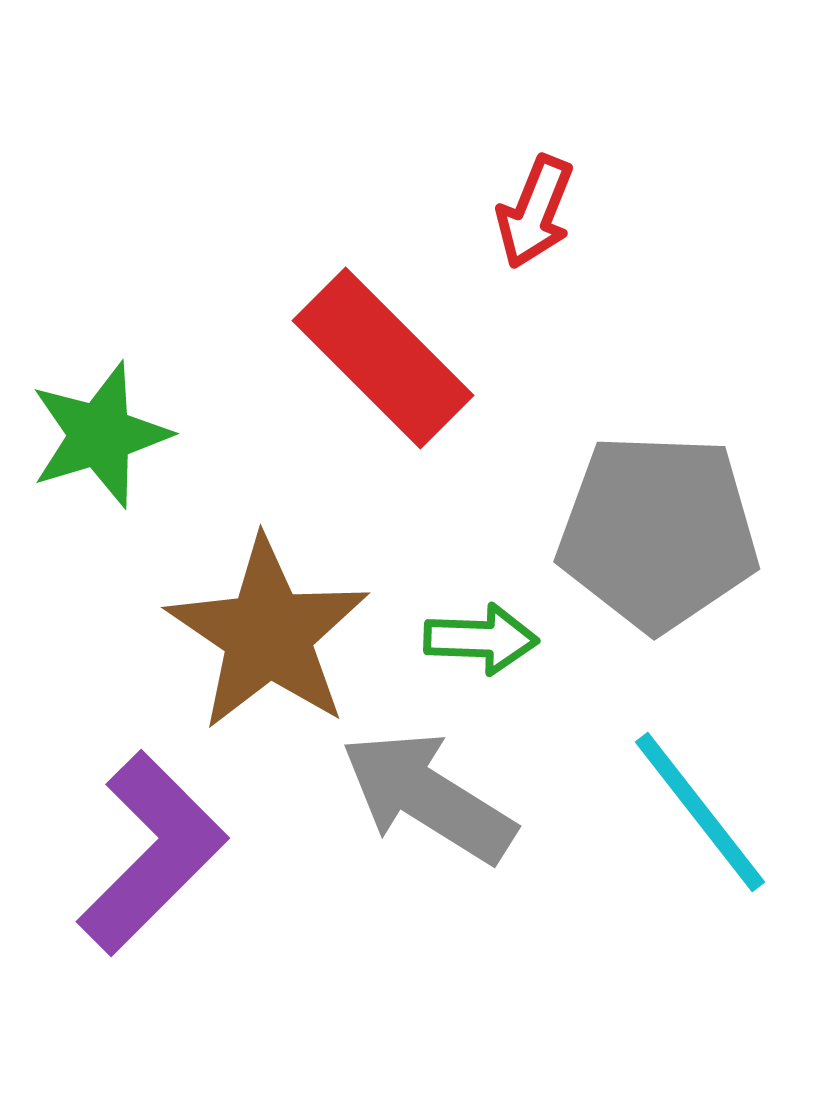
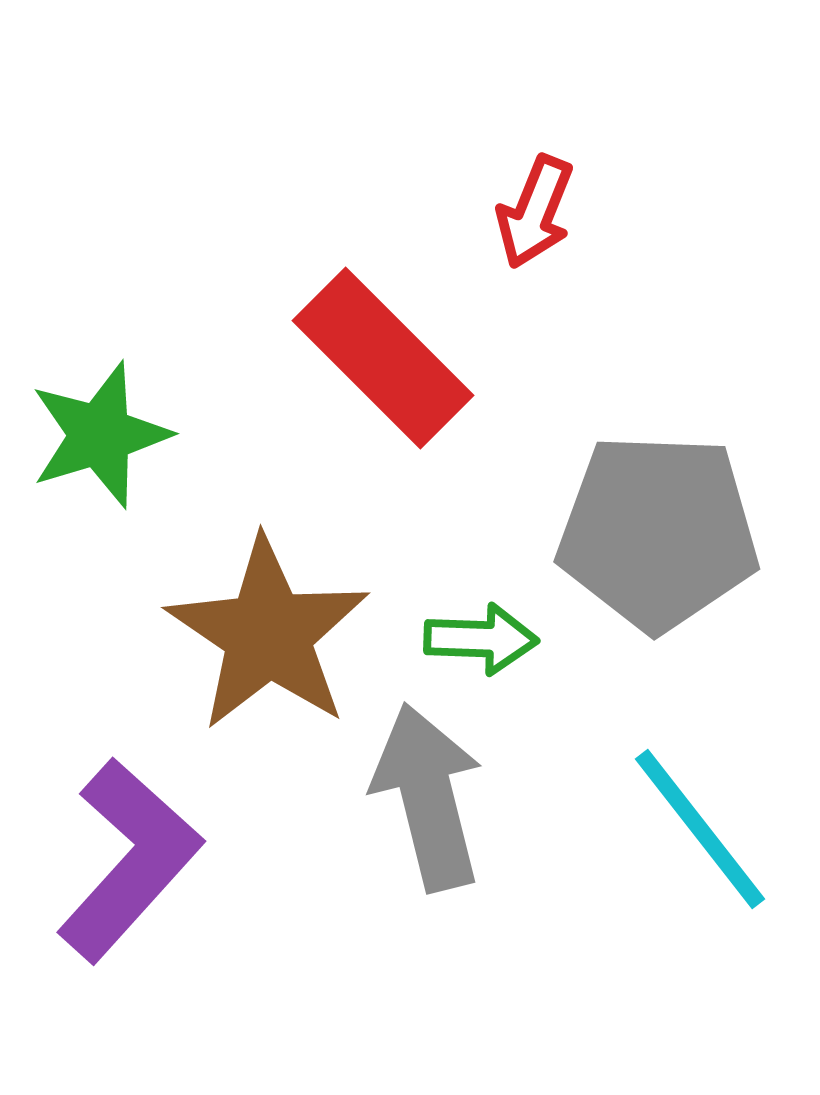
gray arrow: rotated 44 degrees clockwise
cyan line: moved 17 px down
purple L-shape: moved 23 px left, 7 px down; rotated 3 degrees counterclockwise
